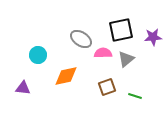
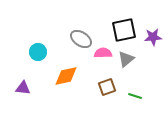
black square: moved 3 px right
cyan circle: moved 3 px up
